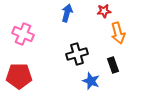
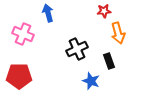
blue arrow: moved 19 px left; rotated 30 degrees counterclockwise
black cross: moved 5 px up; rotated 10 degrees counterclockwise
black rectangle: moved 4 px left, 4 px up
